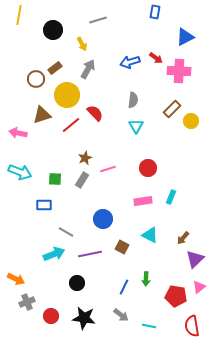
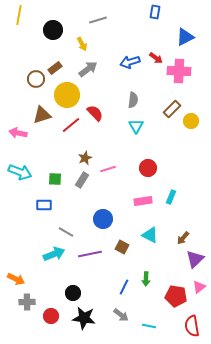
gray arrow at (88, 69): rotated 24 degrees clockwise
black circle at (77, 283): moved 4 px left, 10 px down
gray cross at (27, 302): rotated 21 degrees clockwise
